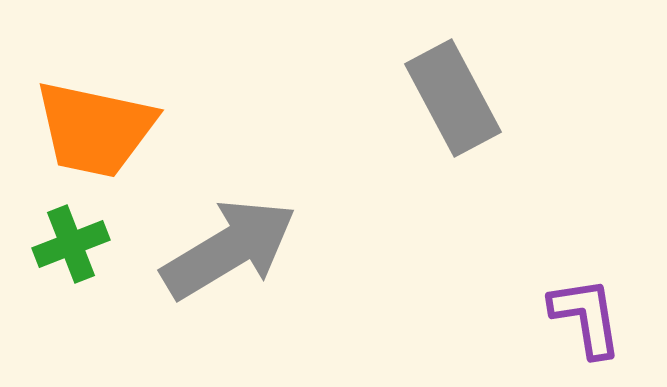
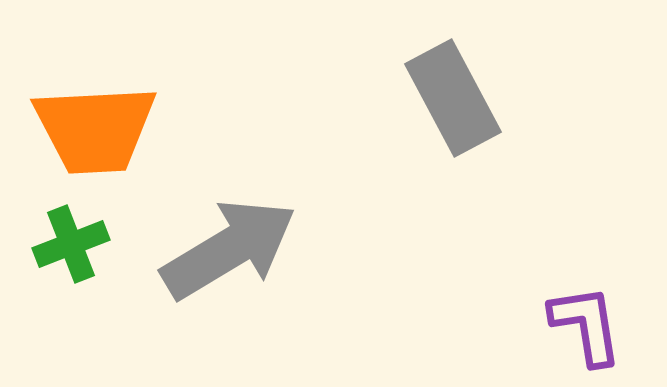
orange trapezoid: rotated 15 degrees counterclockwise
purple L-shape: moved 8 px down
